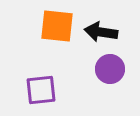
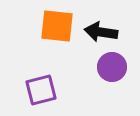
purple circle: moved 2 px right, 2 px up
purple square: rotated 8 degrees counterclockwise
